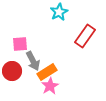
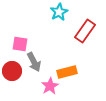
red rectangle: moved 5 px up
pink square: rotated 14 degrees clockwise
gray arrow: moved 1 px right, 1 px down
orange rectangle: moved 20 px right; rotated 18 degrees clockwise
